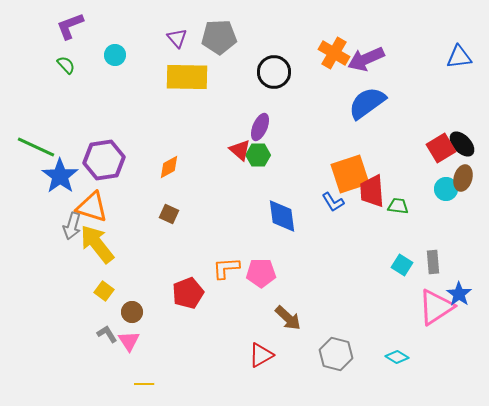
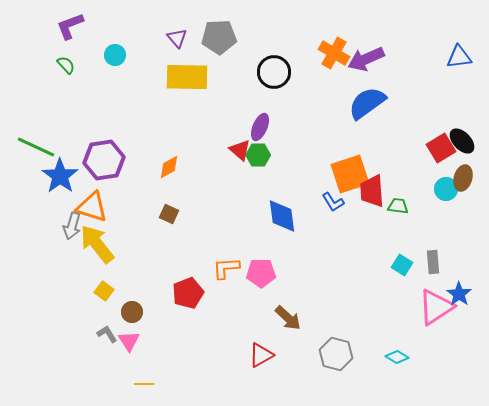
black ellipse at (462, 144): moved 3 px up
